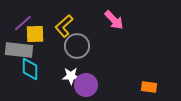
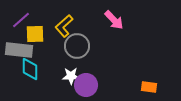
purple line: moved 2 px left, 3 px up
